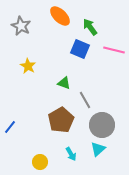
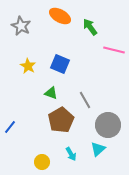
orange ellipse: rotated 15 degrees counterclockwise
blue square: moved 20 px left, 15 px down
green triangle: moved 13 px left, 10 px down
gray circle: moved 6 px right
yellow circle: moved 2 px right
